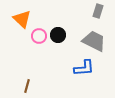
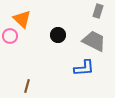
pink circle: moved 29 px left
